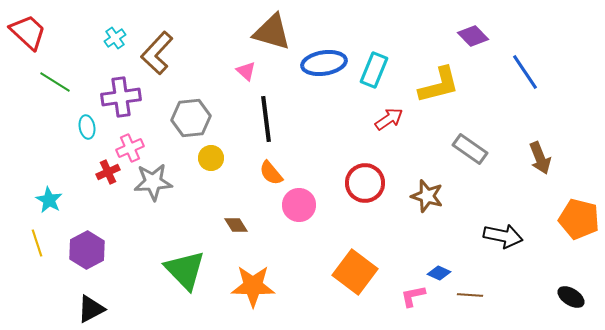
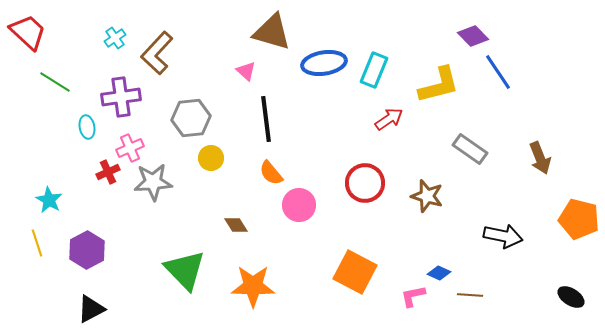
blue line: moved 27 px left
orange square: rotated 9 degrees counterclockwise
